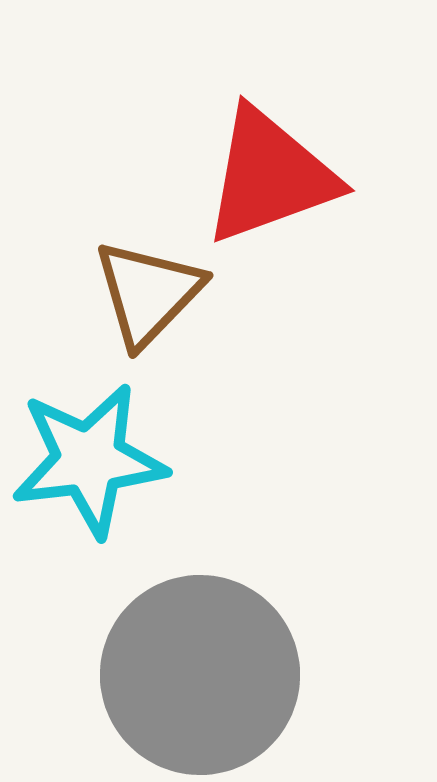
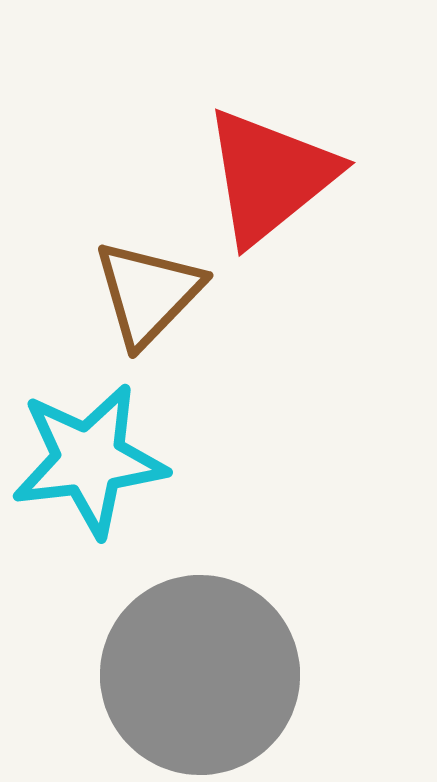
red triangle: rotated 19 degrees counterclockwise
